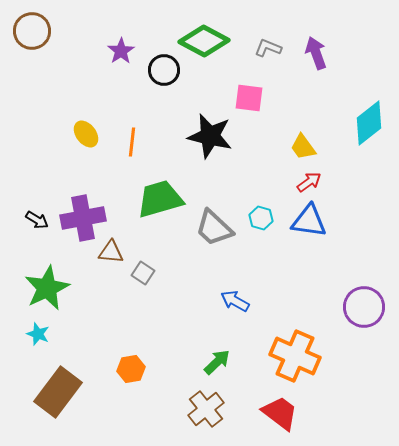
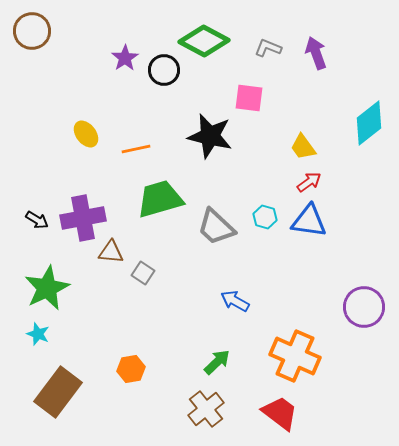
purple star: moved 4 px right, 7 px down
orange line: moved 4 px right, 7 px down; rotated 72 degrees clockwise
cyan hexagon: moved 4 px right, 1 px up
gray trapezoid: moved 2 px right, 1 px up
